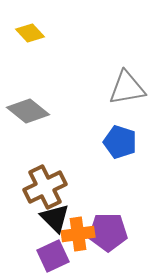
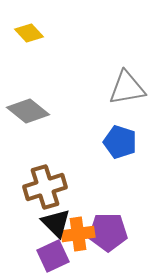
yellow diamond: moved 1 px left
brown cross: rotated 9 degrees clockwise
black triangle: moved 1 px right, 5 px down
